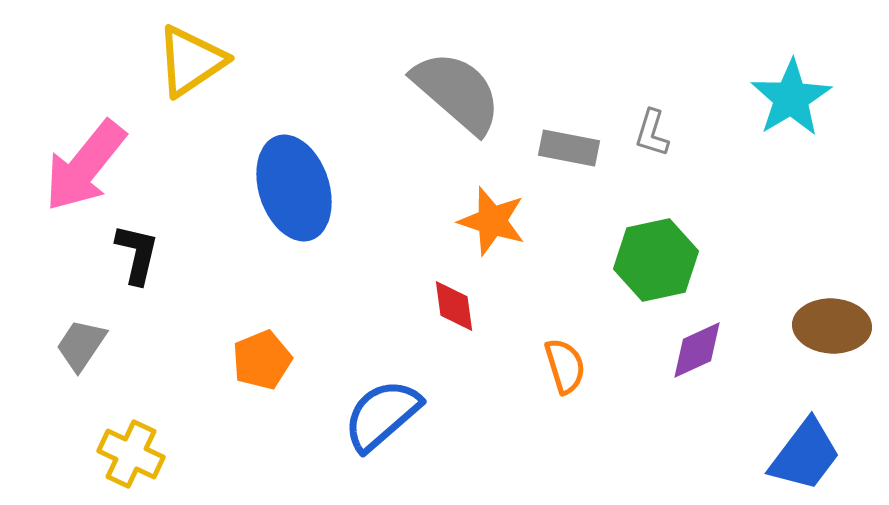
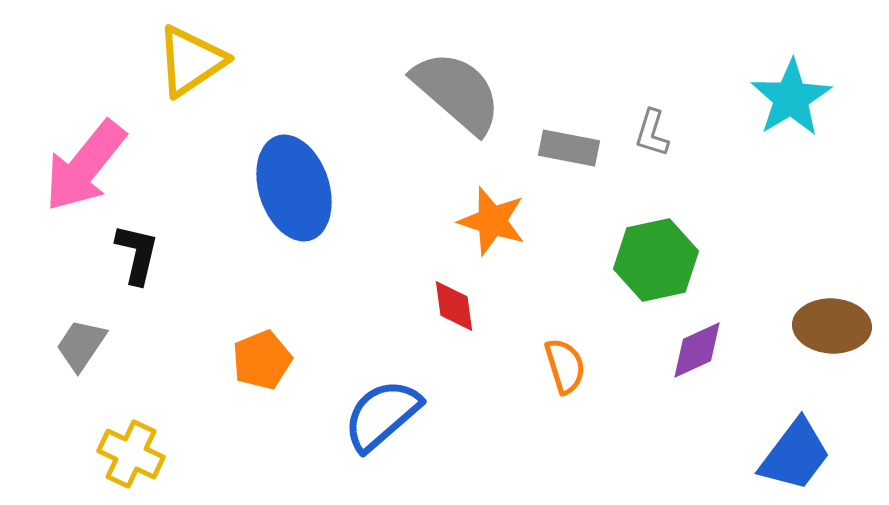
blue trapezoid: moved 10 px left
